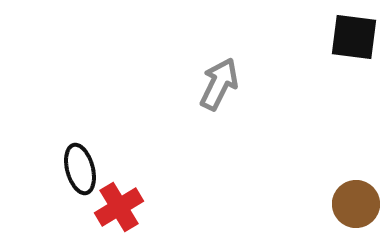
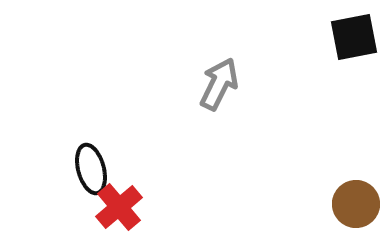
black square: rotated 18 degrees counterclockwise
black ellipse: moved 11 px right
red cross: rotated 9 degrees counterclockwise
